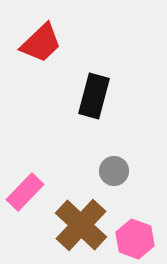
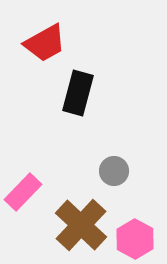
red trapezoid: moved 4 px right; rotated 15 degrees clockwise
black rectangle: moved 16 px left, 3 px up
pink rectangle: moved 2 px left
pink hexagon: rotated 9 degrees clockwise
